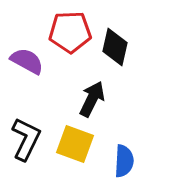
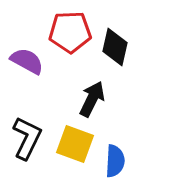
black L-shape: moved 1 px right, 1 px up
blue semicircle: moved 9 px left
